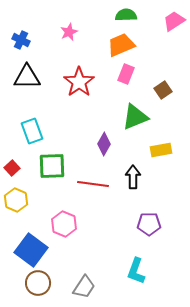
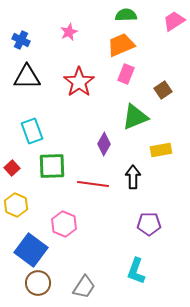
yellow hexagon: moved 5 px down
